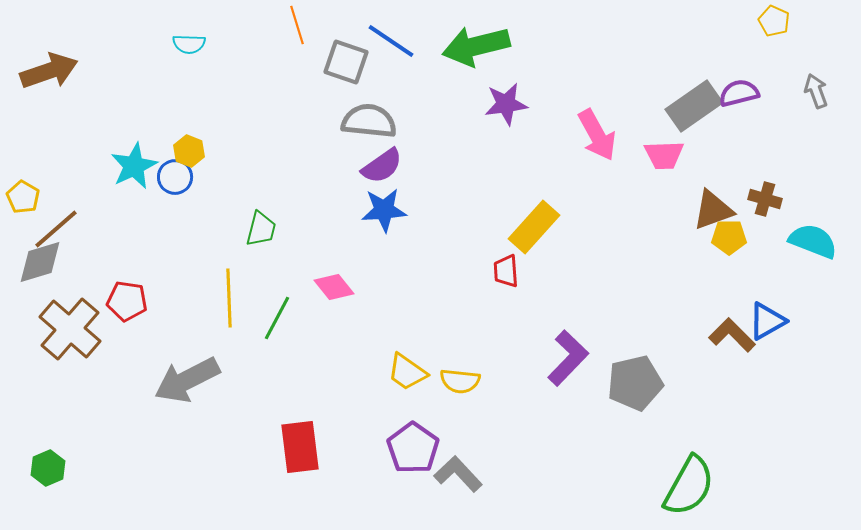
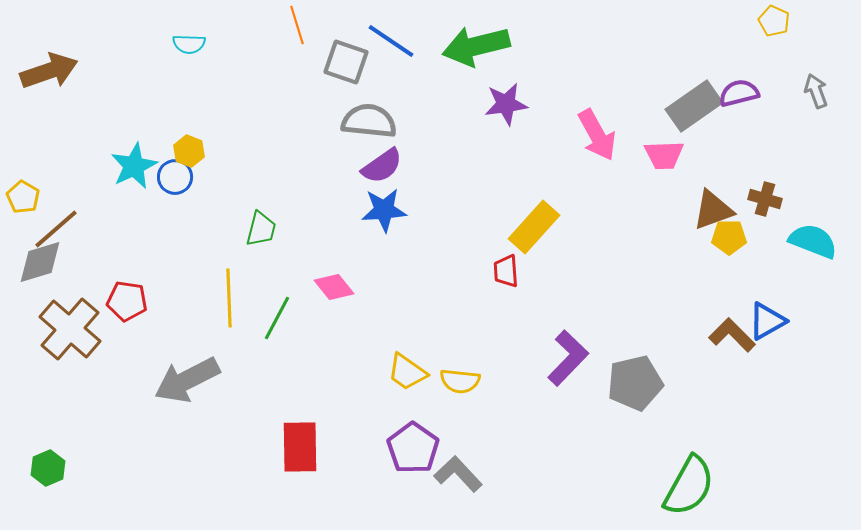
red rectangle at (300, 447): rotated 6 degrees clockwise
